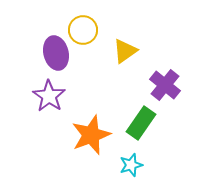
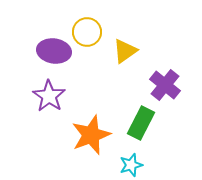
yellow circle: moved 4 px right, 2 px down
purple ellipse: moved 2 px left, 2 px up; rotated 68 degrees counterclockwise
green rectangle: rotated 8 degrees counterclockwise
